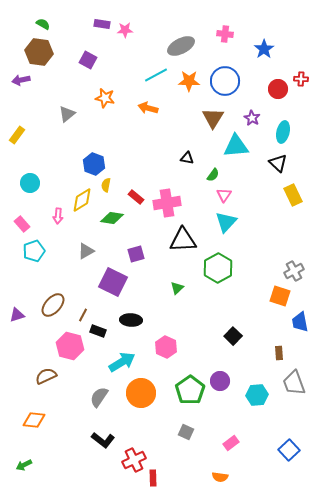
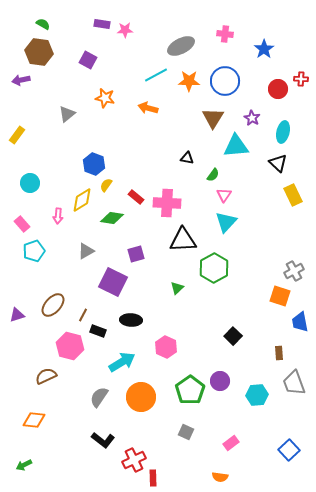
yellow semicircle at (106, 185): rotated 24 degrees clockwise
pink cross at (167, 203): rotated 12 degrees clockwise
green hexagon at (218, 268): moved 4 px left
orange circle at (141, 393): moved 4 px down
